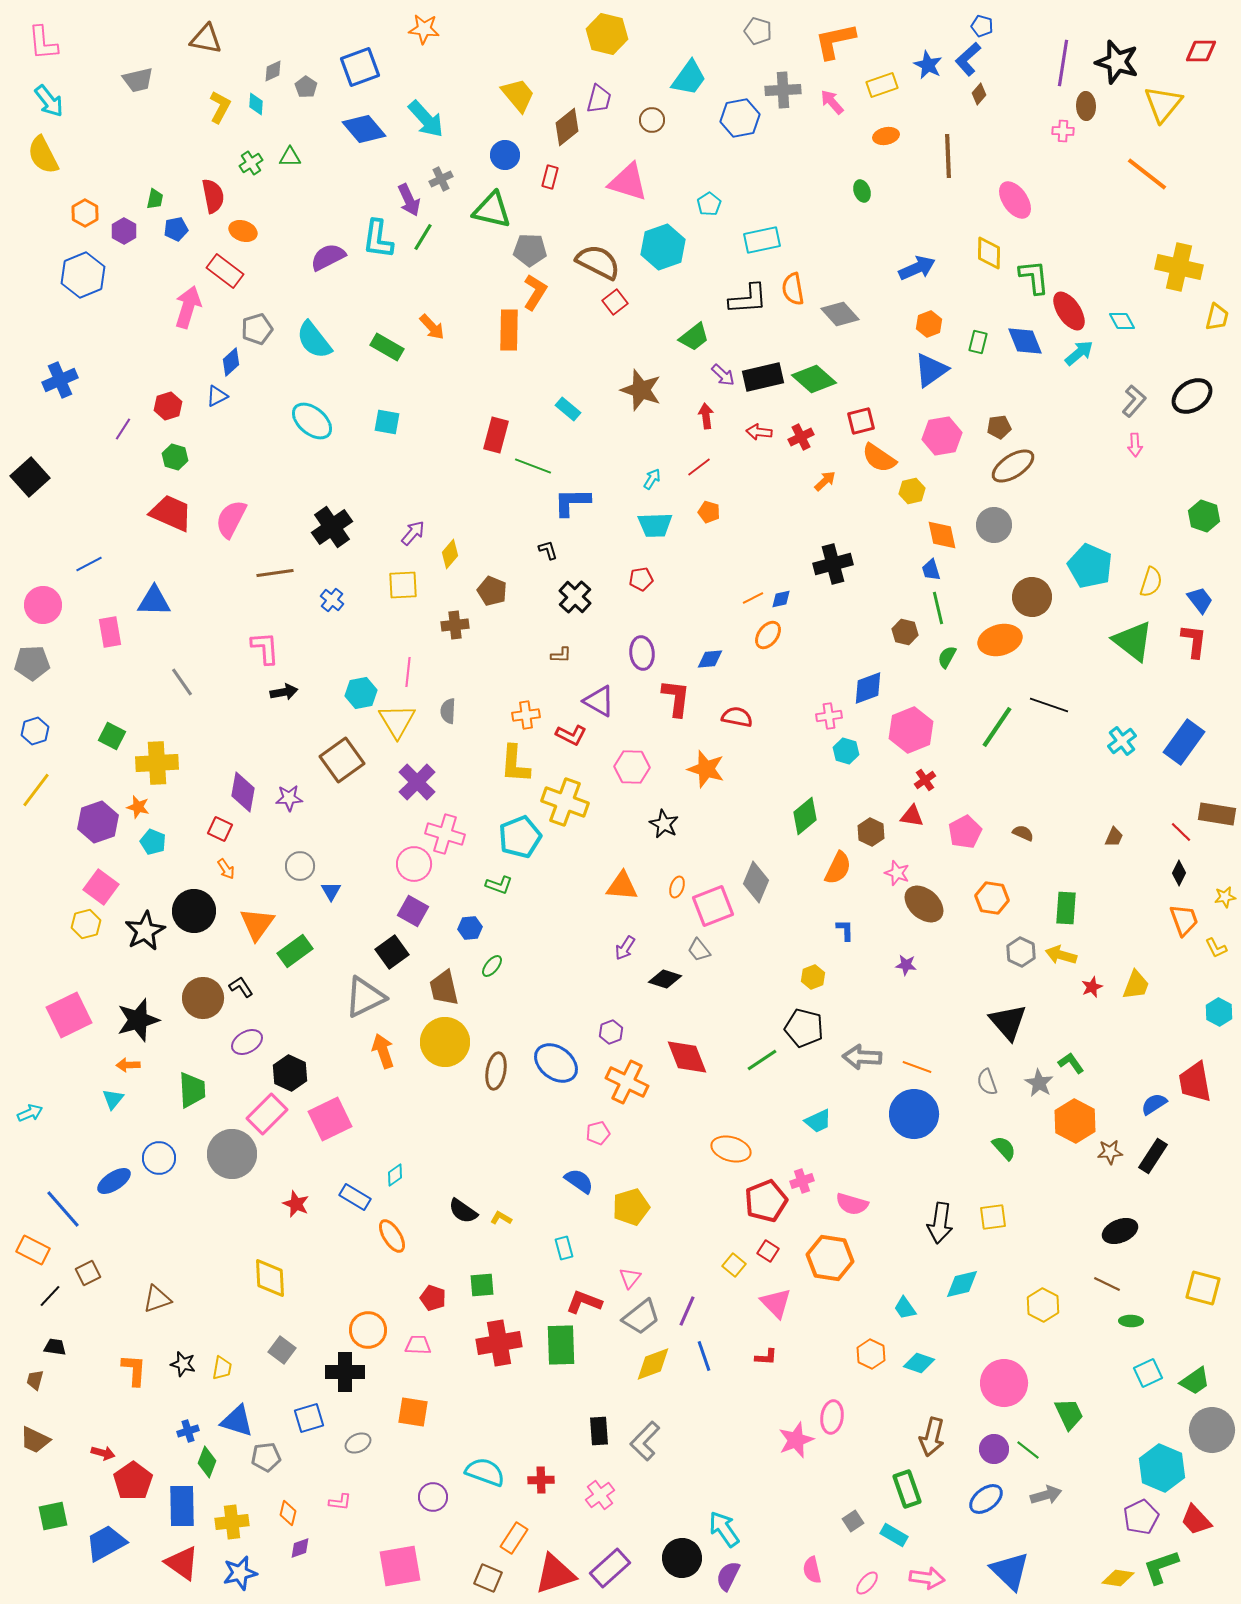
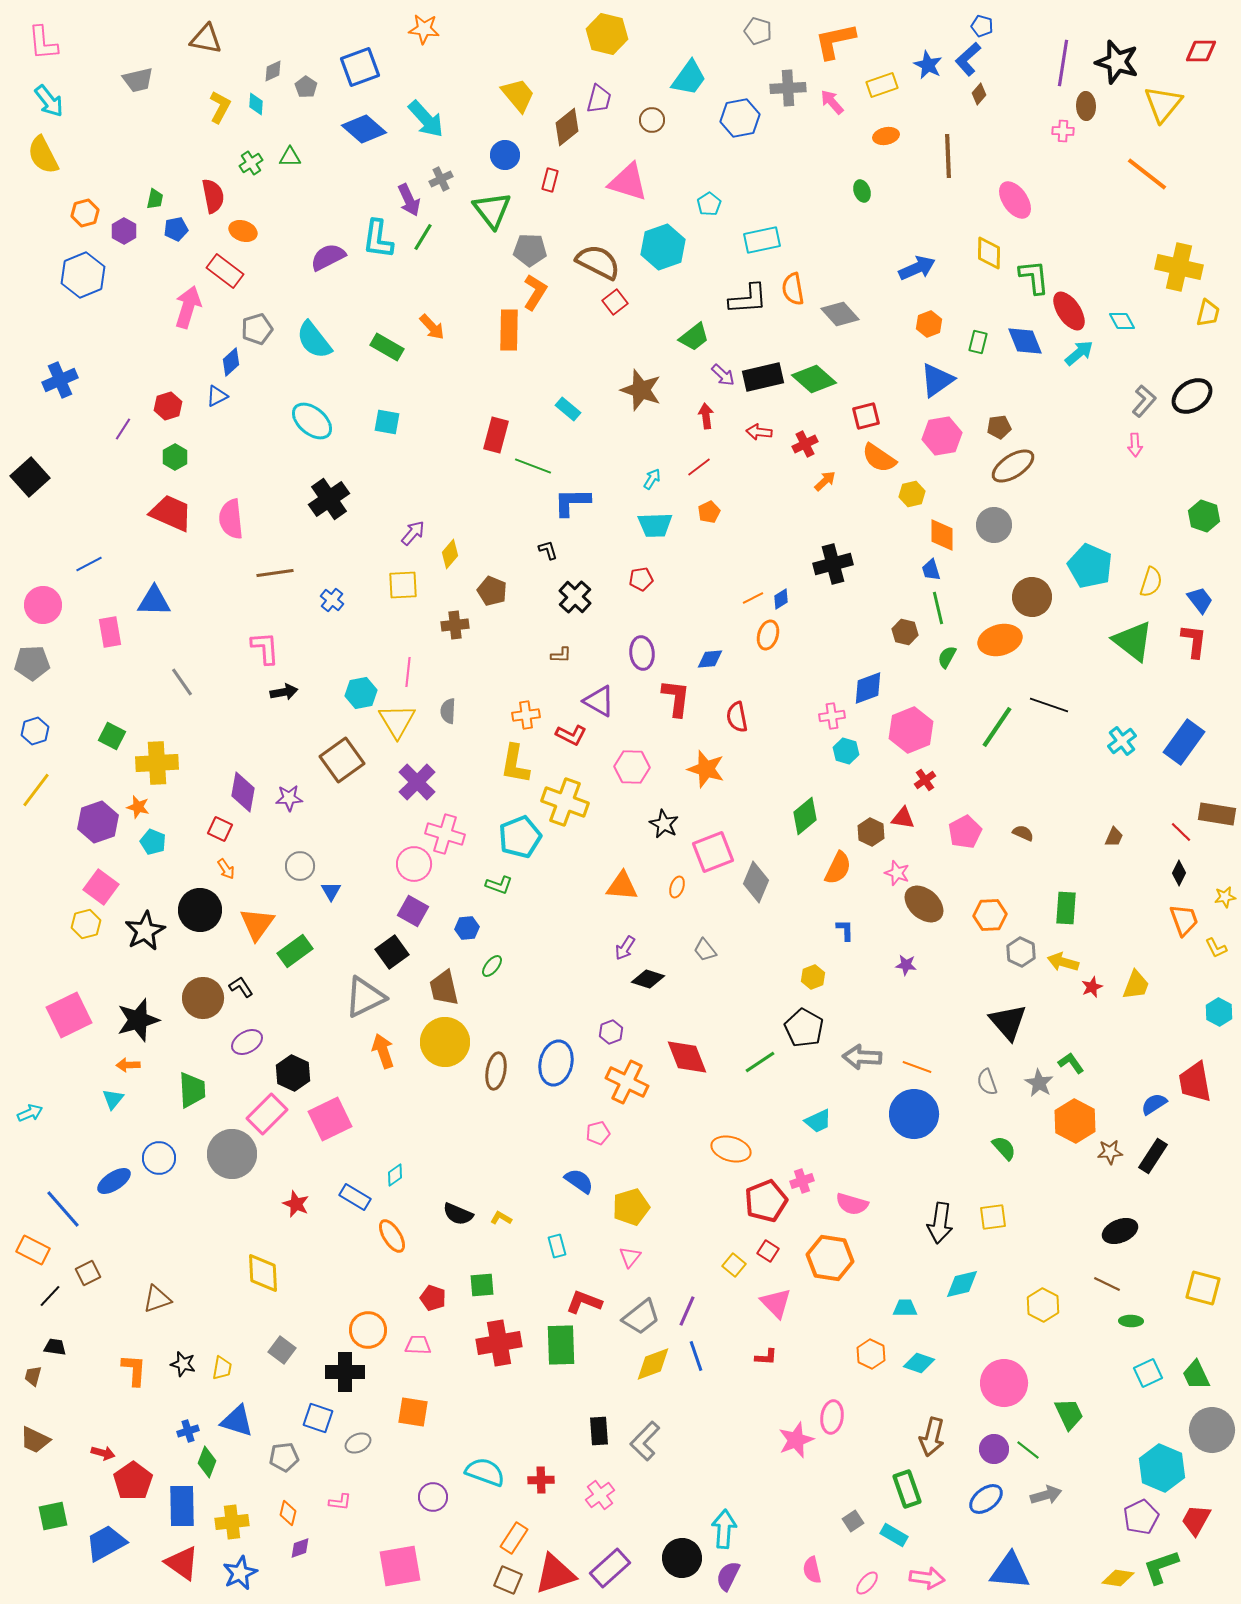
gray cross at (783, 90): moved 5 px right, 2 px up
blue diamond at (364, 129): rotated 9 degrees counterclockwise
red rectangle at (550, 177): moved 3 px down
green triangle at (492, 210): rotated 39 degrees clockwise
orange hexagon at (85, 213): rotated 16 degrees clockwise
yellow trapezoid at (1217, 317): moved 9 px left, 4 px up
blue triangle at (931, 370): moved 6 px right, 10 px down
gray L-shape at (1134, 401): moved 10 px right
red square at (861, 421): moved 5 px right, 5 px up
red cross at (801, 437): moved 4 px right, 7 px down
green hexagon at (175, 457): rotated 15 degrees clockwise
yellow hexagon at (912, 491): moved 3 px down
orange pentagon at (709, 512): rotated 30 degrees clockwise
pink semicircle at (231, 519): rotated 33 degrees counterclockwise
black cross at (332, 527): moved 3 px left, 28 px up
orange diamond at (942, 535): rotated 12 degrees clockwise
blue diamond at (781, 599): rotated 20 degrees counterclockwise
orange ellipse at (768, 635): rotated 20 degrees counterclockwise
pink cross at (829, 716): moved 3 px right
red semicircle at (737, 717): rotated 112 degrees counterclockwise
yellow L-shape at (515, 764): rotated 6 degrees clockwise
red triangle at (912, 816): moved 9 px left, 2 px down
orange hexagon at (992, 898): moved 2 px left, 17 px down; rotated 12 degrees counterclockwise
pink square at (713, 906): moved 54 px up
black circle at (194, 911): moved 6 px right, 1 px up
blue hexagon at (470, 928): moved 3 px left
gray trapezoid at (699, 950): moved 6 px right
yellow arrow at (1061, 955): moved 2 px right, 7 px down
black diamond at (665, 979): moved 17 px left
black pentagon at (804, 1028): rotated 15 degrees clockwise
green line at (762, 1060): moved 2 px left, 2 px down
blue ellipse at (556, 1063): rotated 66 degrees clockwise
black hexagon at (290, 1073): moved 3 px right
black semicircle at (463, 1211): moved 5 px left, 3 px down; rotated 12 degrees counterclockwise
cyan rectangle at (564, 1248): moved 7 px left, 2 px up
yellow diamond at (270, 1278): moved 7 px left, 5 px up
pink triangle at (630, 1278): moved 21 px up
cyan trapezoid at (905, 1308): rotated 125 degrees clockwise
blue line at (704, 1356): moved 8 px left
brown trapezoid at (35, 1380): moved 2 px left, 4 px up
green trapezoid at (1195, 1381): moved 1 px right, 6 px up; rotated 100 degrees clockwise
blue square at (309, 1418): moved 9 px right; rotated 36 degrees clockwise
gray pentagon at (266, 1457): moved 18 px right
red trapezoid at (1196, 1520): rotated 72 degrees clockwise
cyan arrow at (724, 1529): rotated 39 degrees clockwise
blue triangle at (1010, 1571): rotated 39 degrees counterclockwise
blue star at (240, 1573): rotated 12 degrees counterclockwise
brown square at (488, 1578): moved 20 px right, 2 px down
